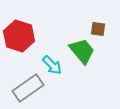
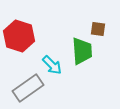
green trapezoid: rotated 36 degrees clockwise
